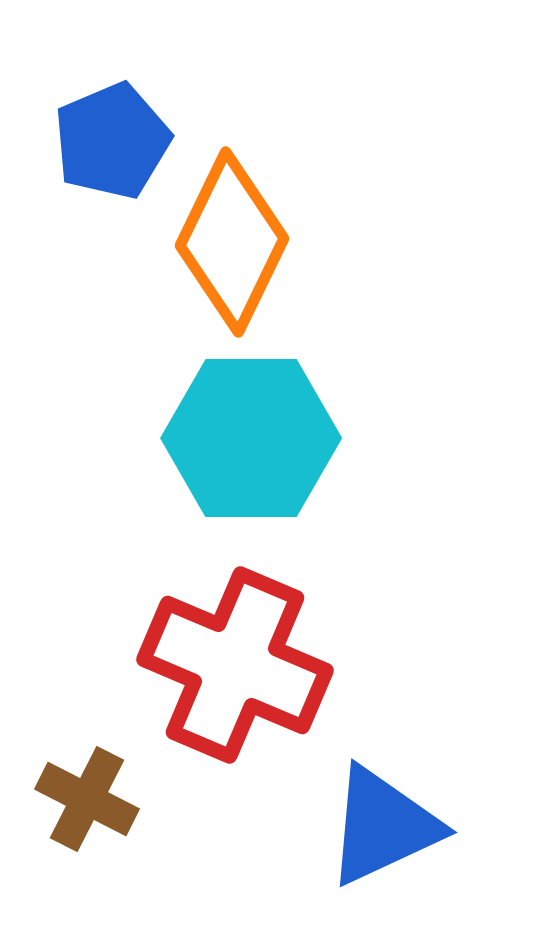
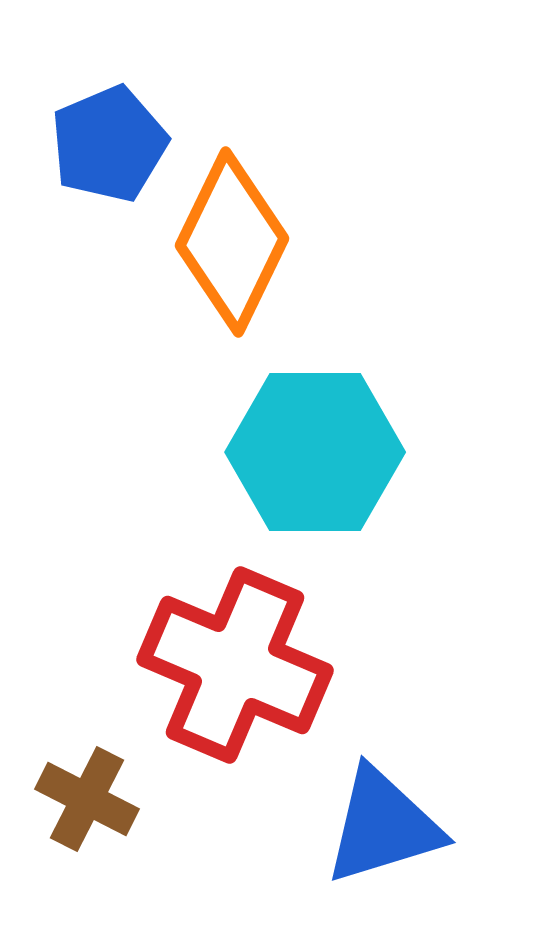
blue pentagon: moved 3 px left, 3 px down
cyan hexagon: moved 64 px right, 14 px down
blue triangle: rotated 8 degrees clockwise
